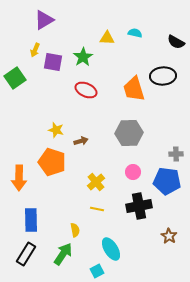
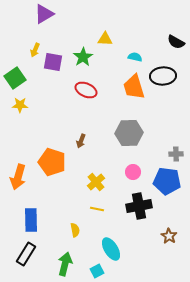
purple triangle: moved 6 px up
cyan semicircle: moved 24 px down
yellow triangle: moved 2 px left, 1 px down
orange trapezoid: moved 2 px up
yellow star: moved 36 px left, 25 px up; rotated 14 degrees counterclockwise
brown arrow: rotated 128 degrees clockwise
orange arrow: moved 1 px left, 1 px up; rotated 15 degrees clockwise
green arrow: moved 2 px right, 10 px down; rotated 20 degrees counterclockwise
